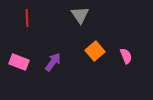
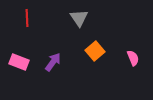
gray triangle: moved 1 px left, 3 px down
pink semicircle: moved 7 px right, 2 px down
